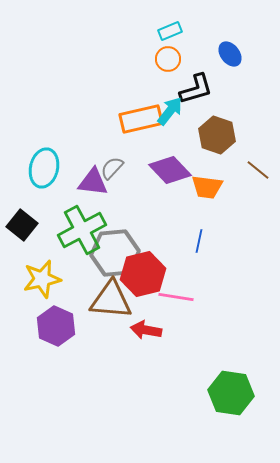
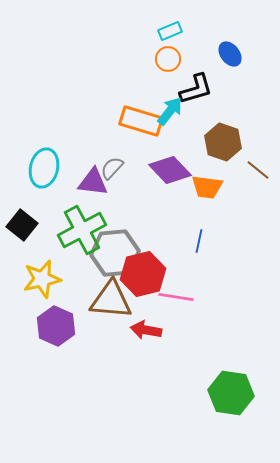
orange rectangle: moved 2 px down; rotated 30 degrees clockwise
brown hexagon: moved 6 px right, 7 px down
